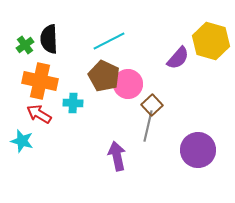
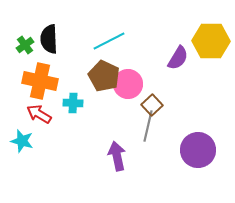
yellow hexagon: rotated 15 degrees counterclockwise
purple semicircle: rotated 10 degrees counterclockwise
